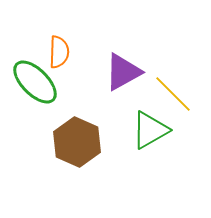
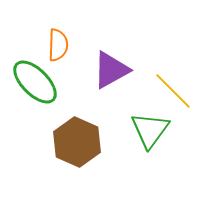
orange semicircle: moved 1 px left, 7 px up
purple triangle: moved 12 px left, 2 px up
yellow line: moved 3 px up
green triangle: rotated 24 degrees counterclockwise
